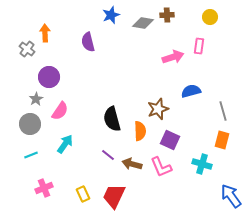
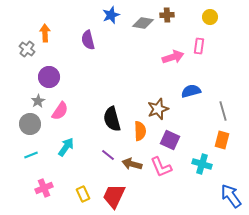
purple semicircle: moved 2 px up
gray star: moved 2 px right, 2 px down
cyan arrow: moved 1 px right, 3 px down
